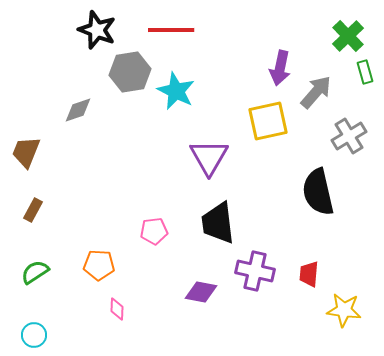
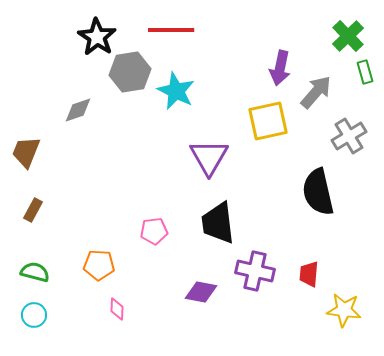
black star: moved 7 px down; rotated 12 degrees clockwise
green semicircle: rotated 48 degrees clockwise
cyan circle: moved 20 px up
